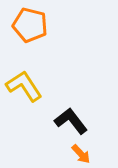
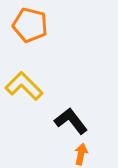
yellow L-shape: rotated 12 degrees counterclockwise
orange arrow: rotated 125 degrees counterclockwise
